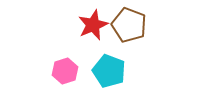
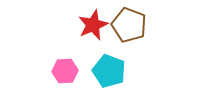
pink hexagon: rotated 15 degrees clockwise
